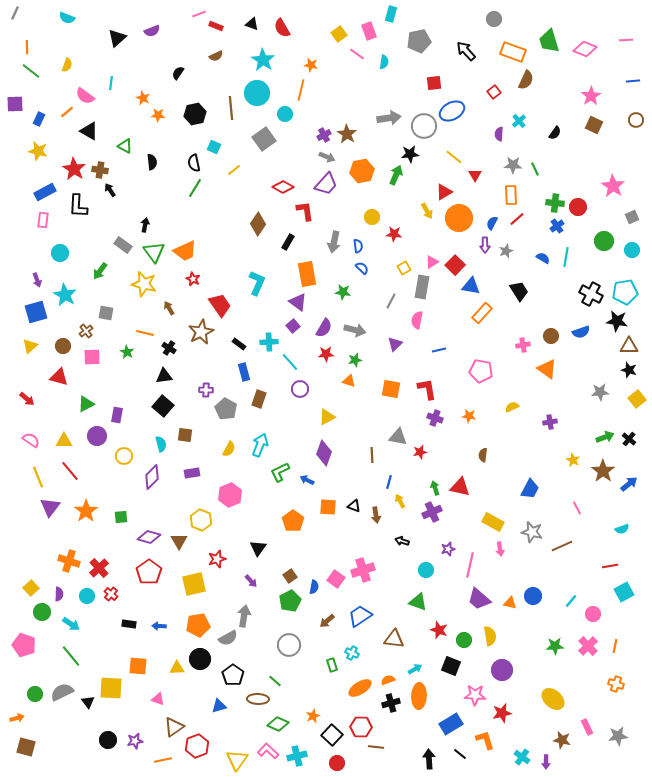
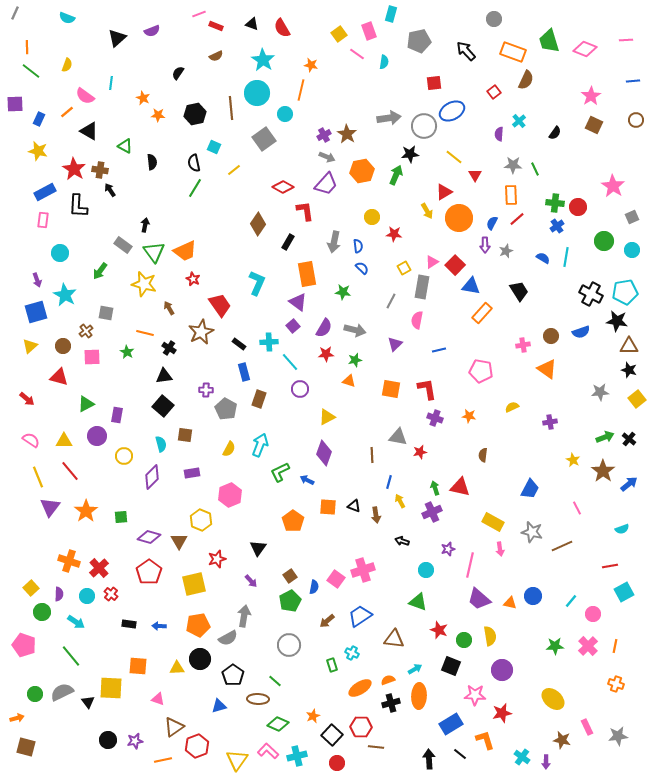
cyan arrow at (71, 624): moved 5 px right, 2 px up
